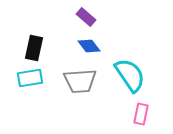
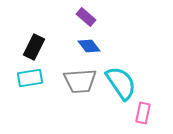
black rectangle: moved 1 px up; rotated 15 degrees clockwise
cyan semicircle: moved 9 px left, 8 px down
pink rectangle: moved 2 px right, 1 px up
